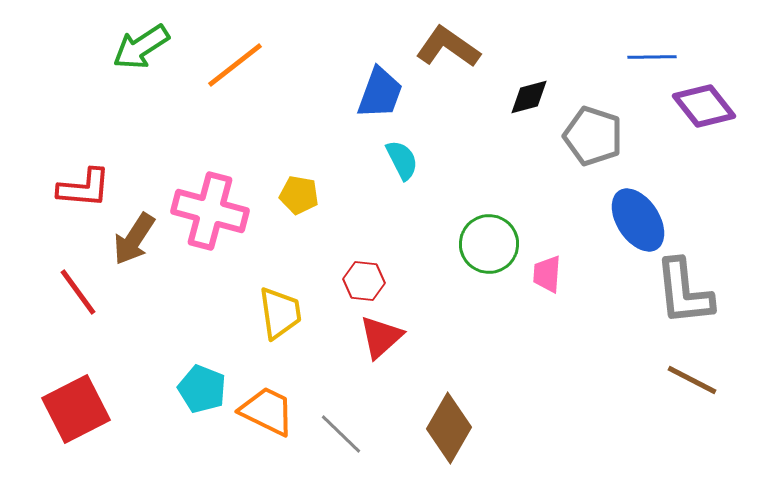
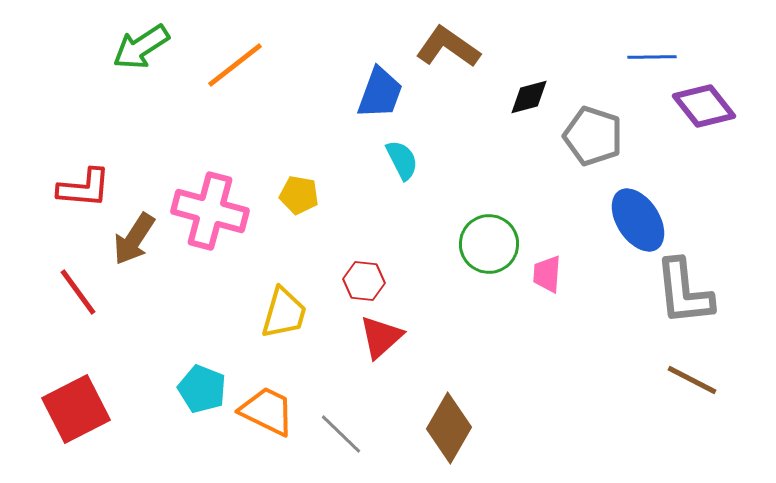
yellow trapezoid: moved 4 px right; rotated 24 degrees clockwise
